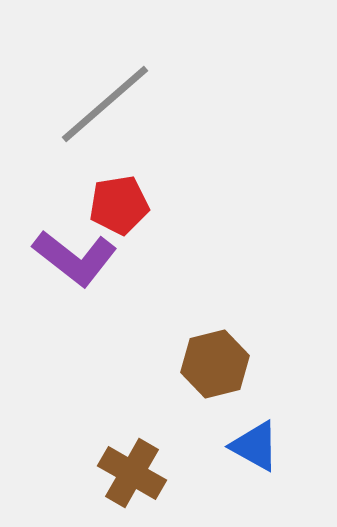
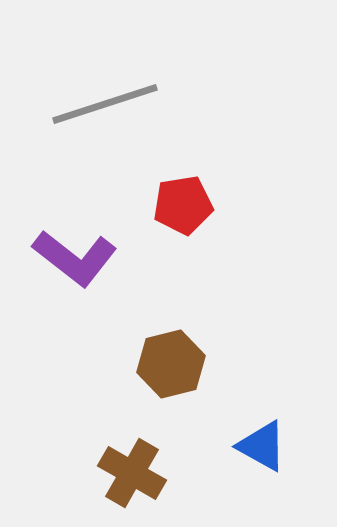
gray line: rotated 23 degrees clockwise
red pentagon: moved 64 px right
brown hexagon: moved 44 px left
blue triangle: moved 7 px right
